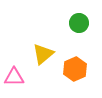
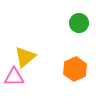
yellow triangle: moved 18 px left, 3 px down
